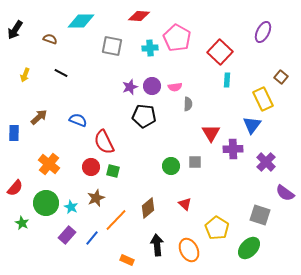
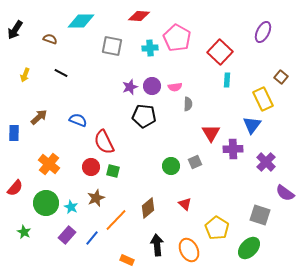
gray square at (195, 162): rotated 24 degrees counterclockwise
green star at (22, 223): moved 2 px right, 9 px down
